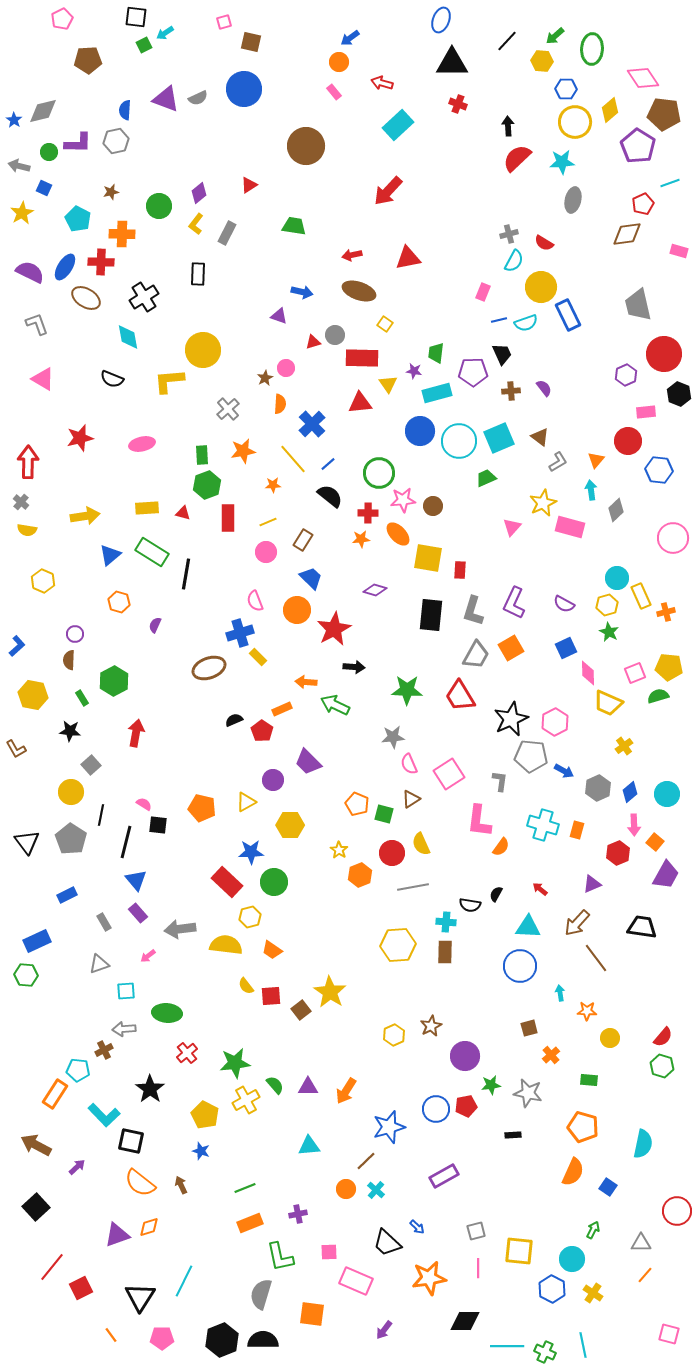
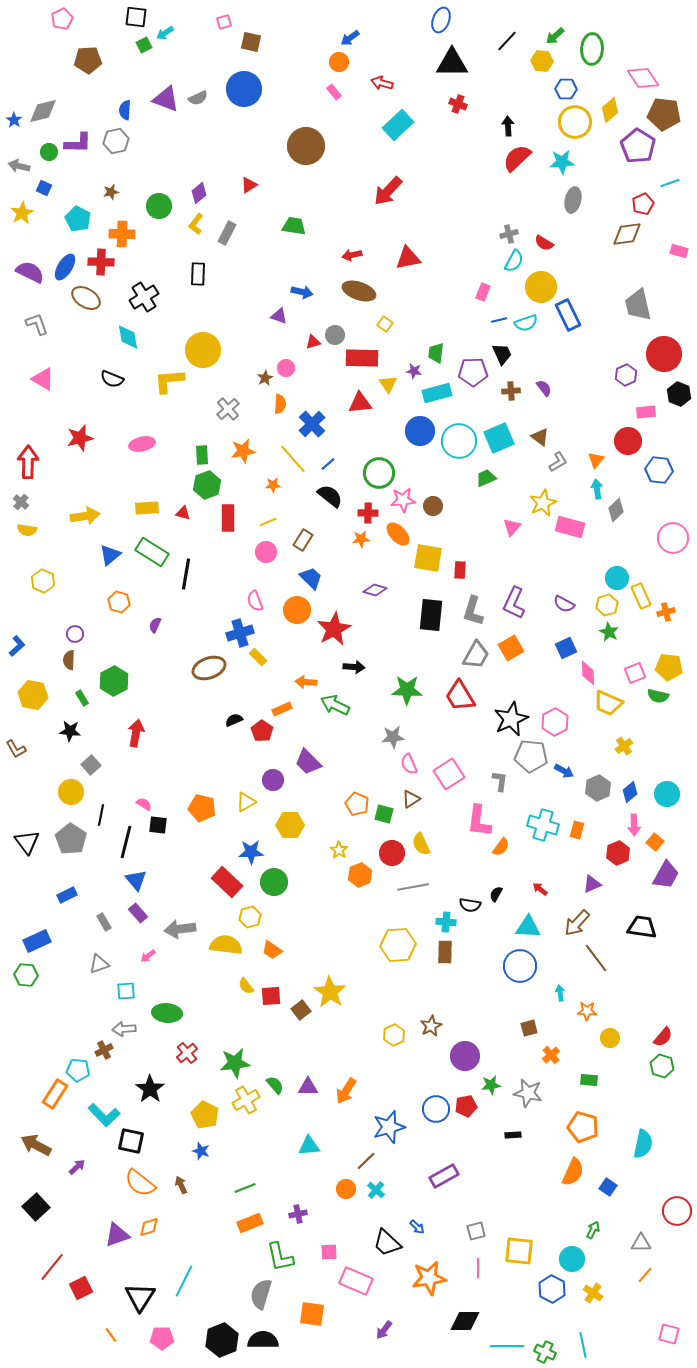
cyan arrow at (591, 490): moved 6 px right, 1 px up
green semicircle at (658, 696): rotated 150 degrees counterclockwise
